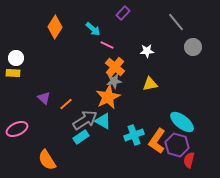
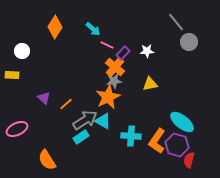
purple rectangle: moved 40 px down
gray circle: moved 4 px left, 5 px up
white circle: moved 6 px right, 7 px up
yellow rectangle: moved 1 px left, 2 px down
cyan cross: moved 3 px left, 1 px down; rotated 24 degrees clockwise
